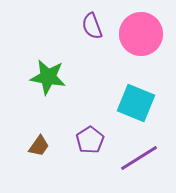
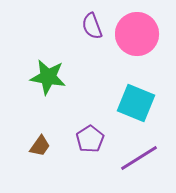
pink circle: moved 4 px left
purple pentagon: moved 1 px up
brown trapezoid: moved 1 px right
